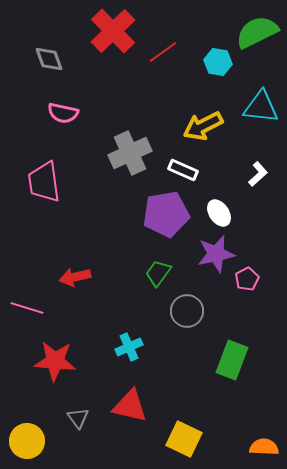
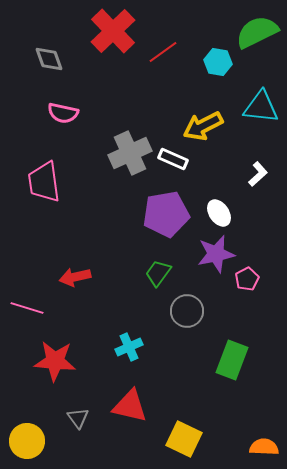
white rectangle: moved 10 px left, 11 px up
